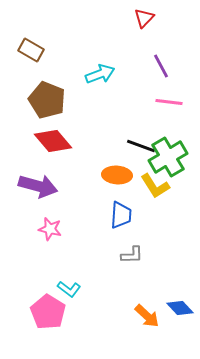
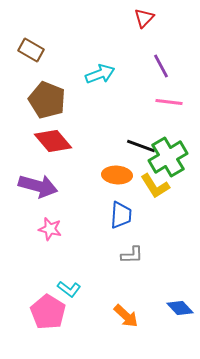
orange arrow: moved 21 px left
